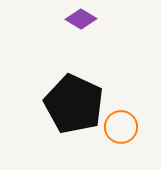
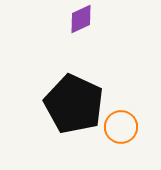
purple diamond: rotated 56 degrees counterclockwise
